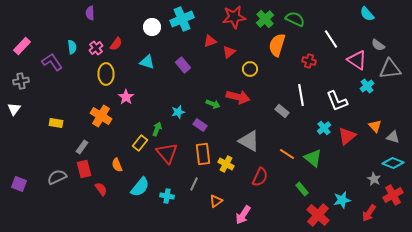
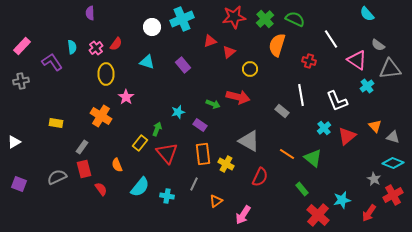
white triangle at (14, 109): moved 33 px down; rotated 24 degrees clockwise
